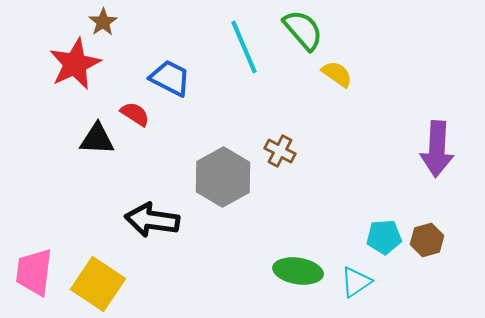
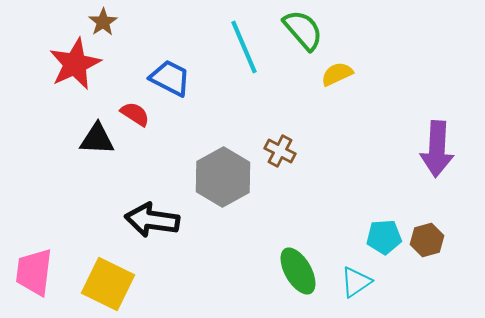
yellow semicircle: rotated 60 degrees counterclockwise
green ellipse: rotated 51 degrees clockwise
yellow square: moved 10 px right; rotated 8 degrees counterclockwise
